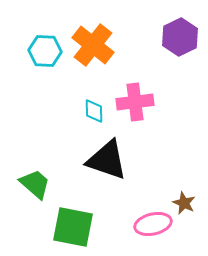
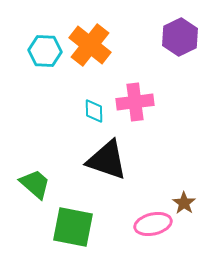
orange cross: moved 3 px left
brown star: rotated 10 degrees clockwise
